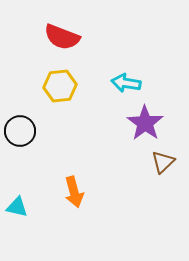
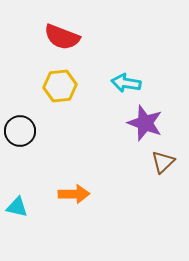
purple star: rotated 15 degrees counterclockwise
orange arrow: moved 2 px down; rotated 76 degrees counterclockwise
